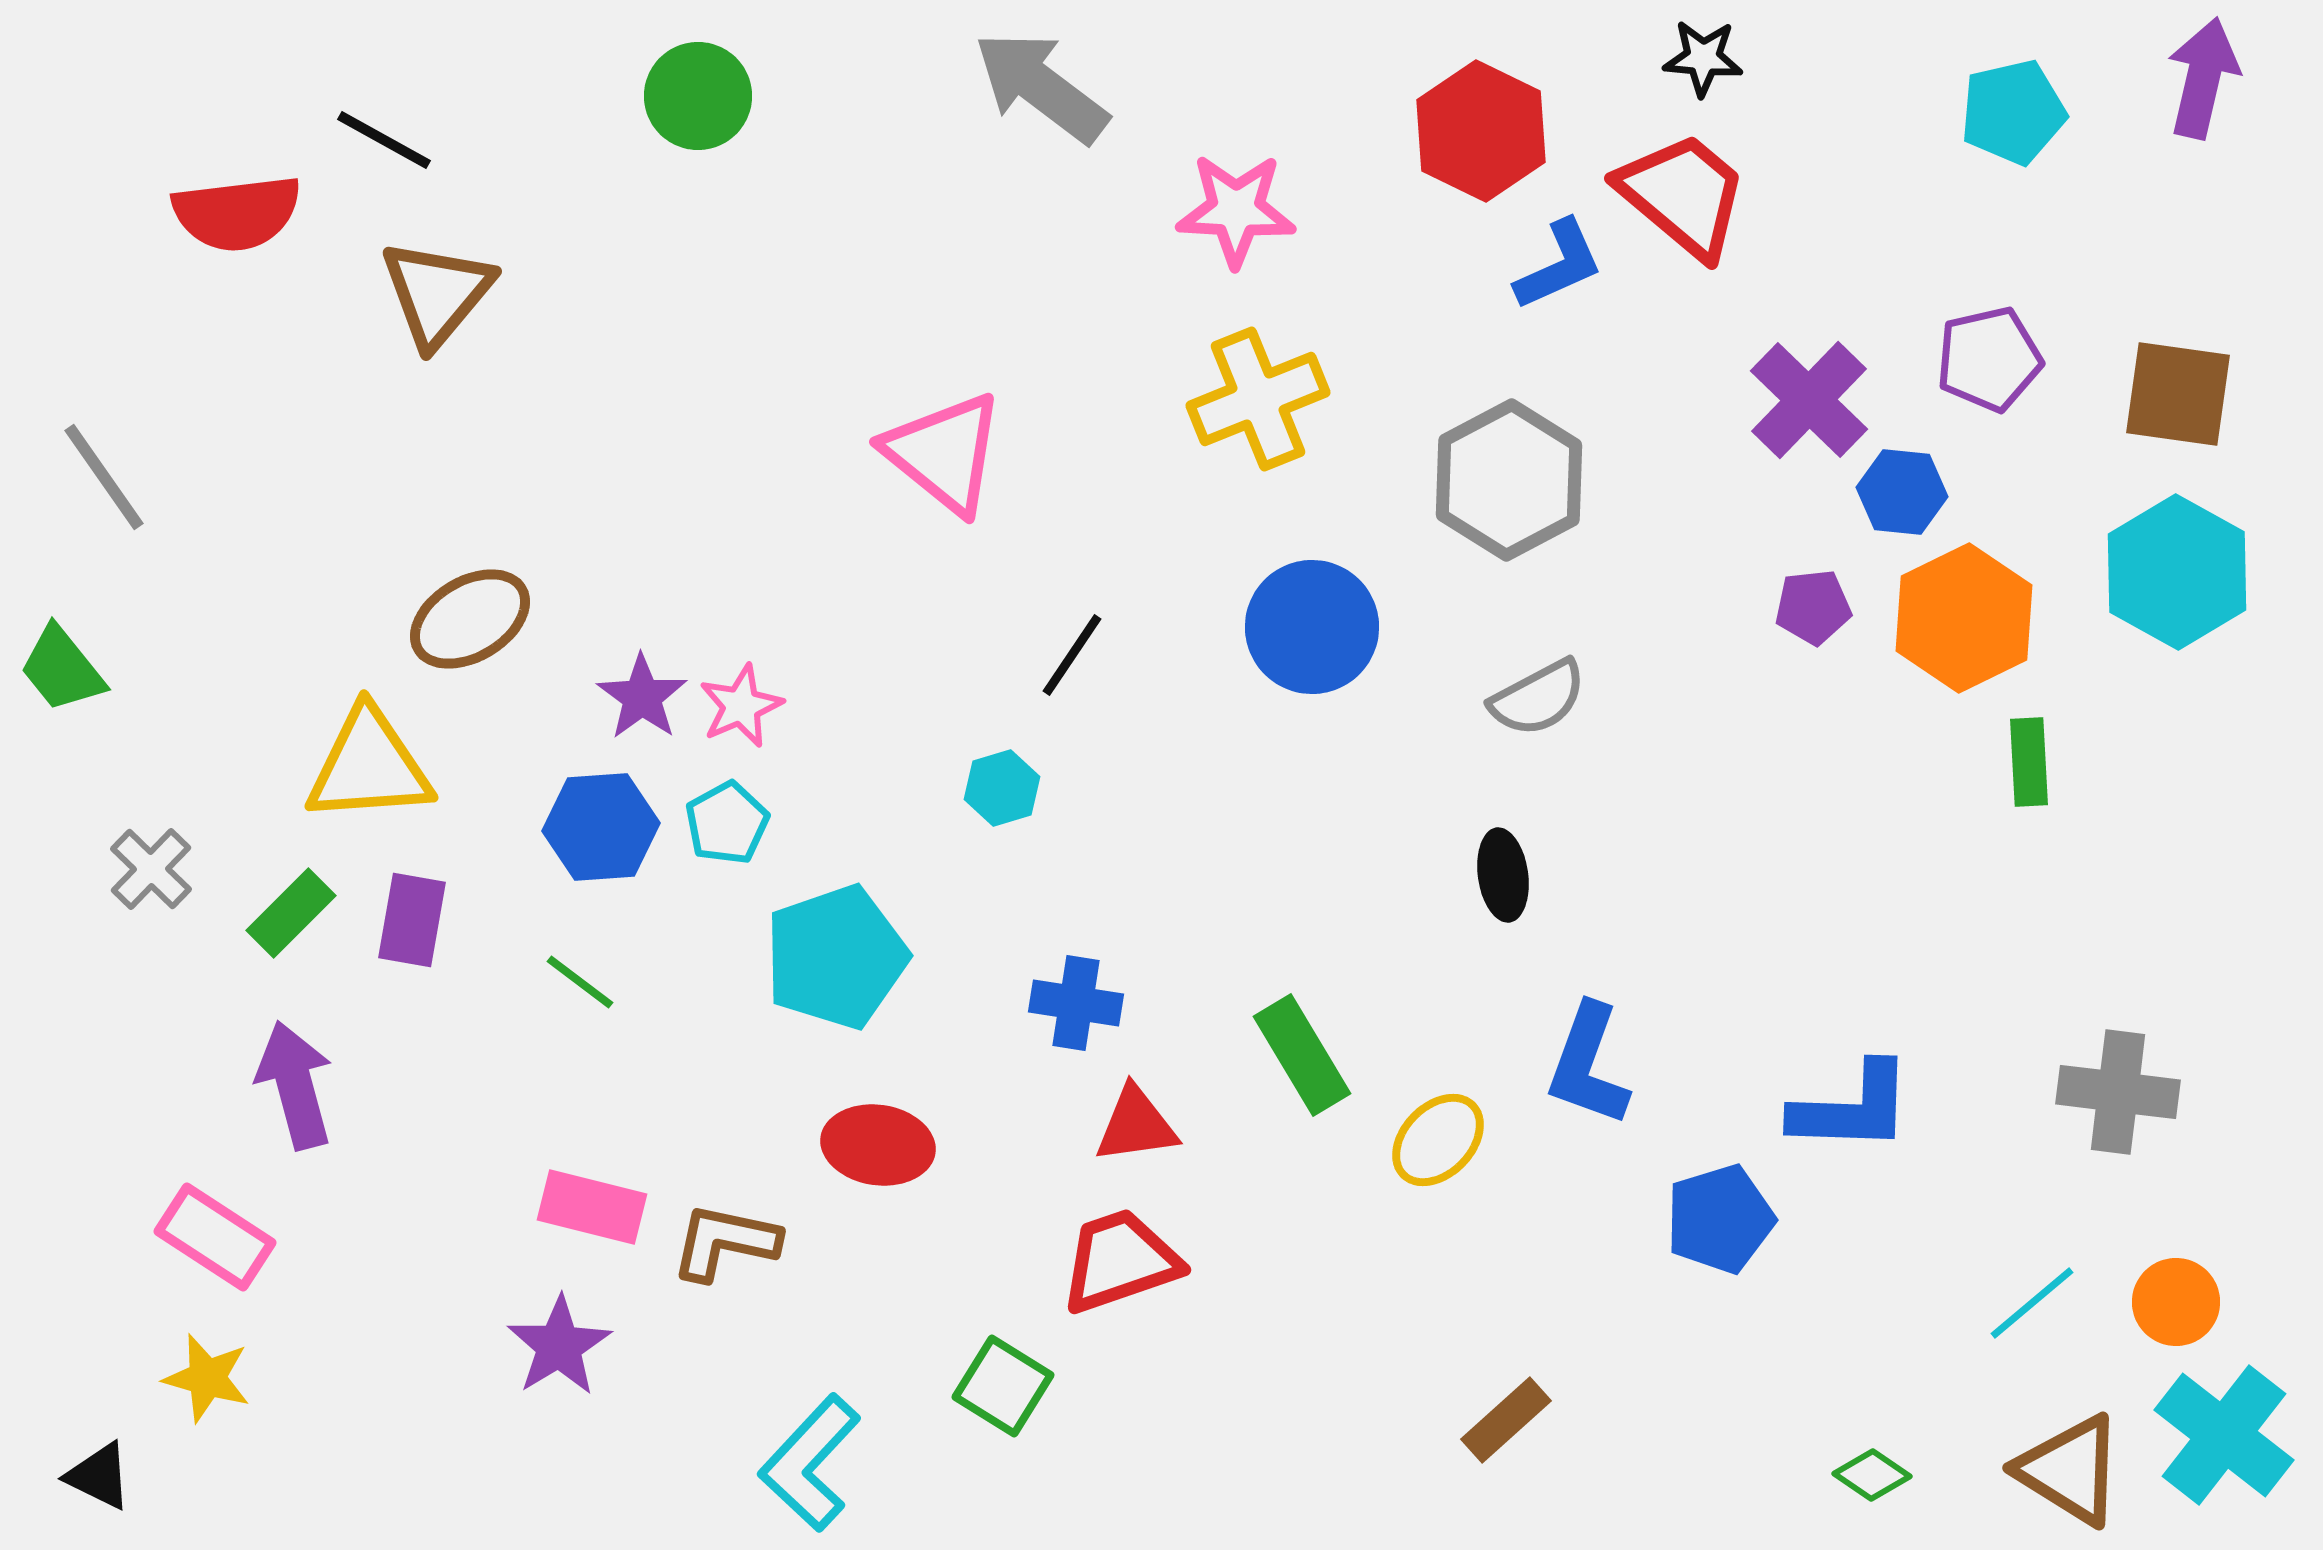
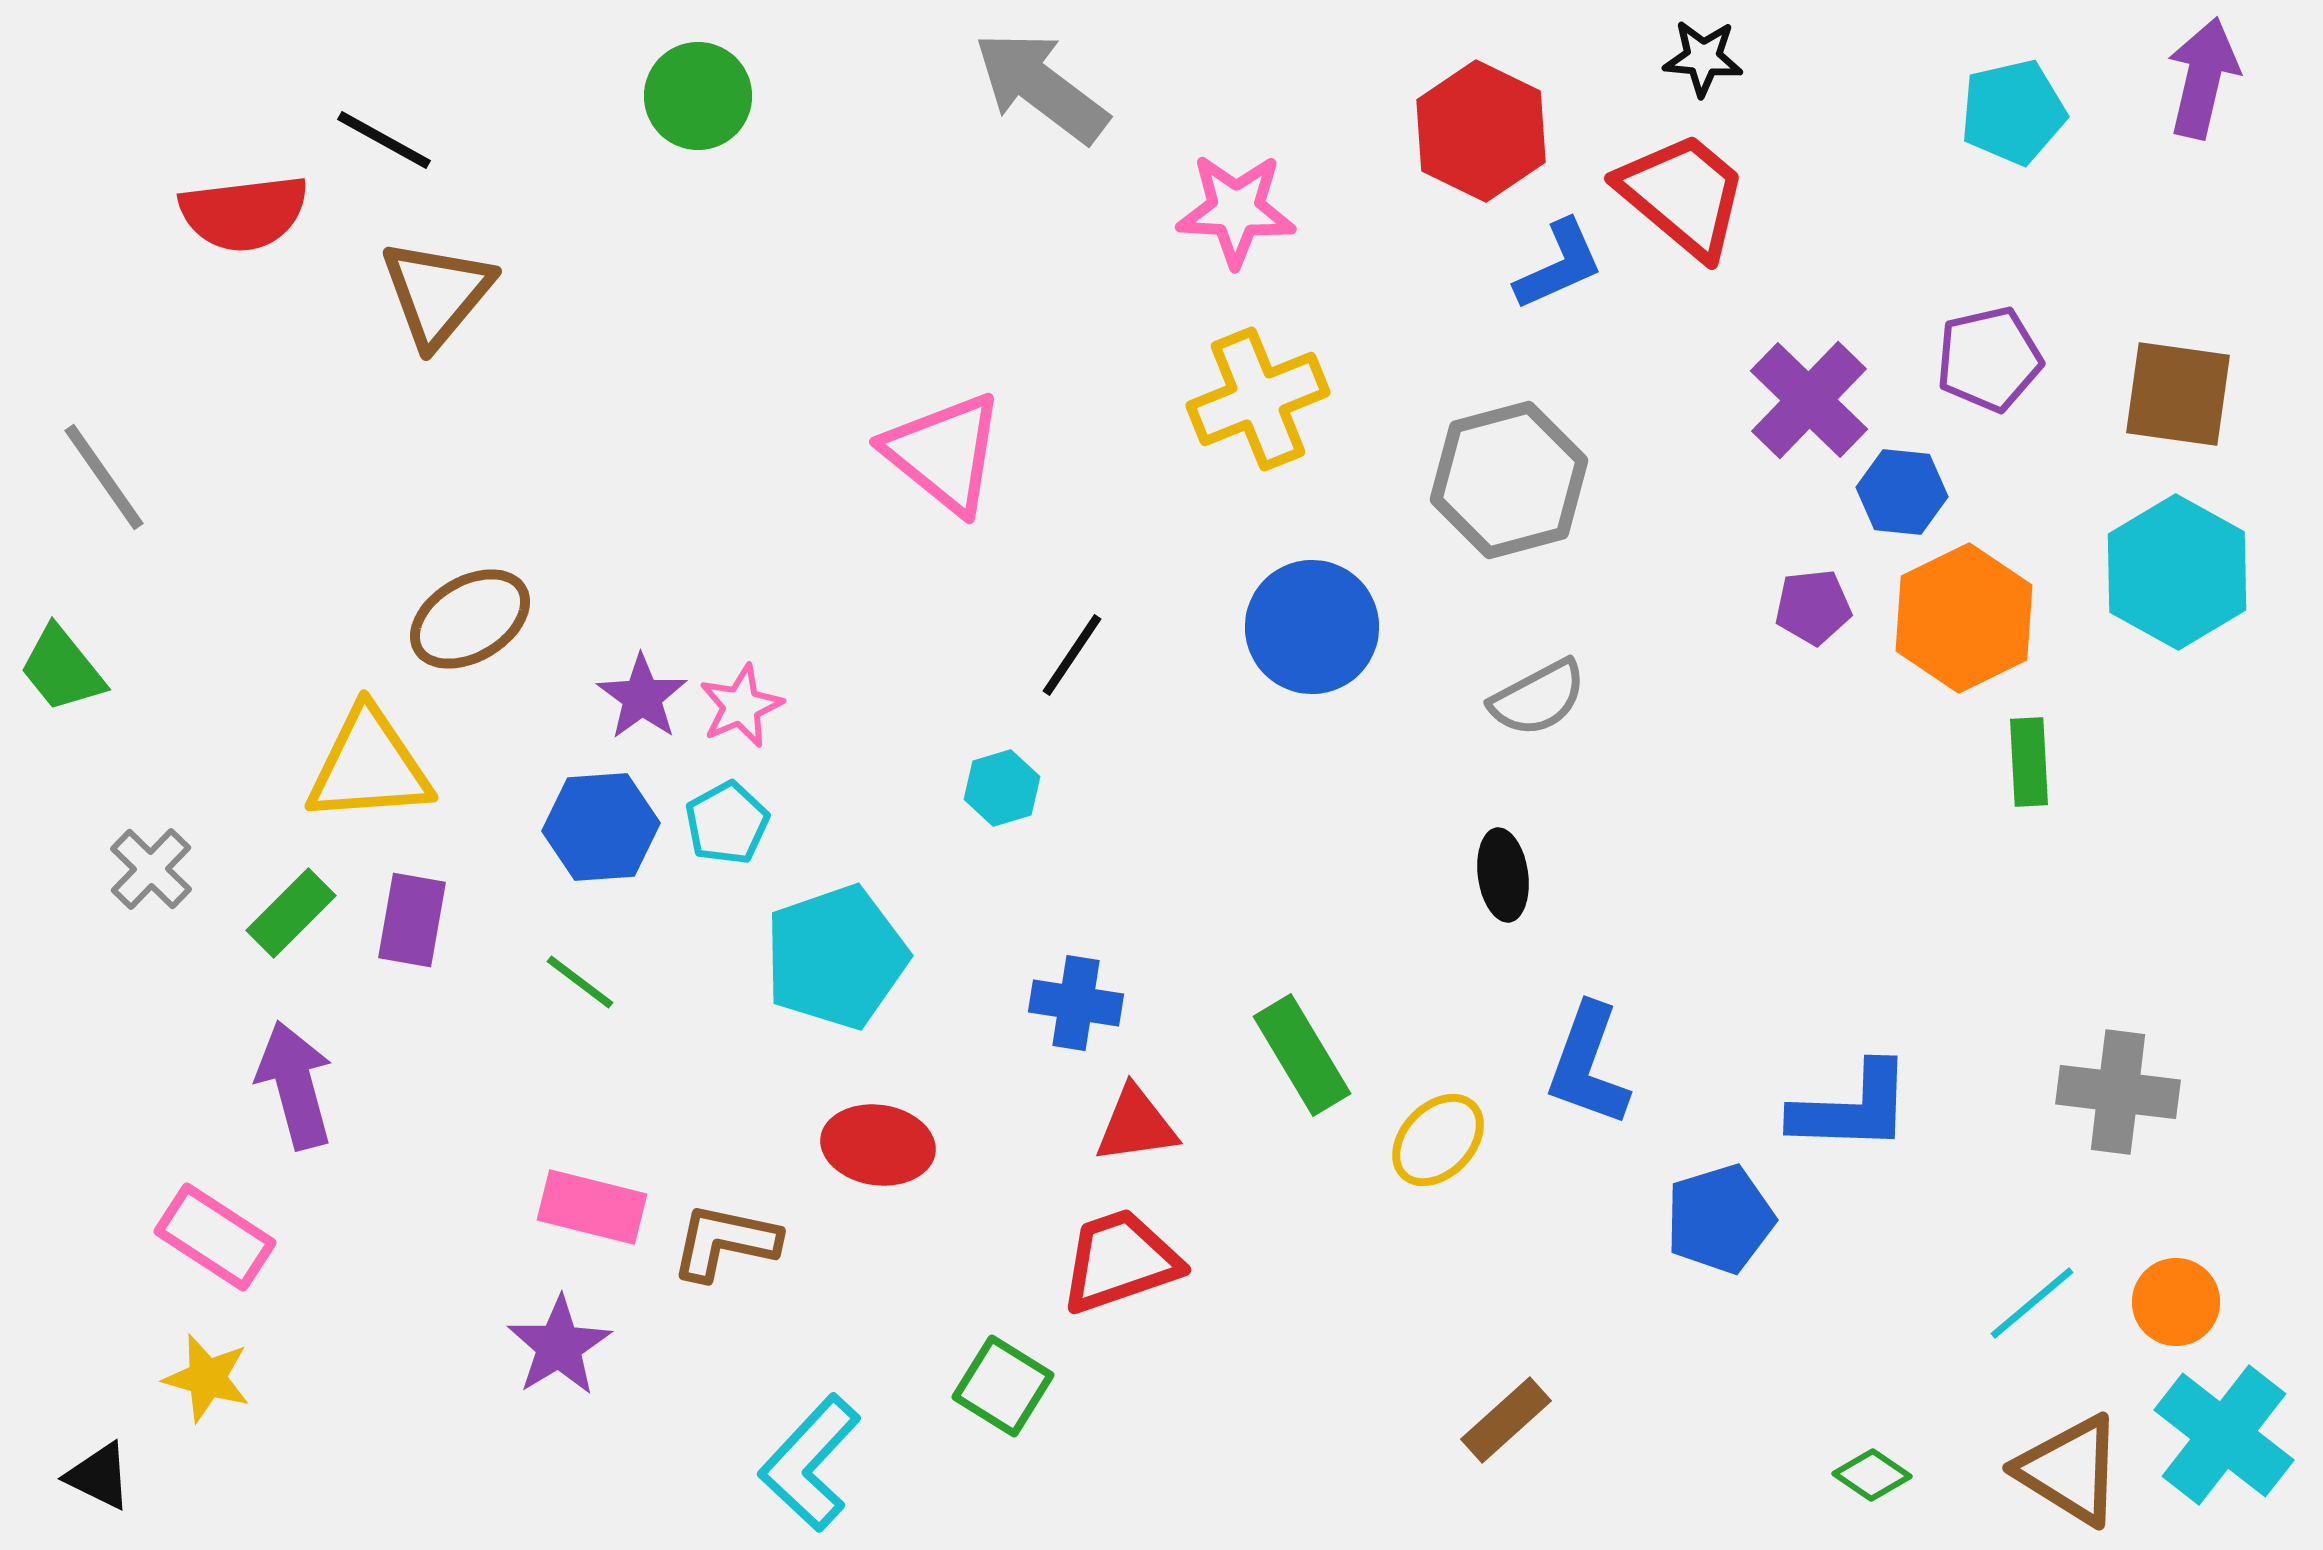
red semicircle at (237, 213): moved 7 px right
gray hexagon at (1509, 480): rotated 13 degrees clockwise
